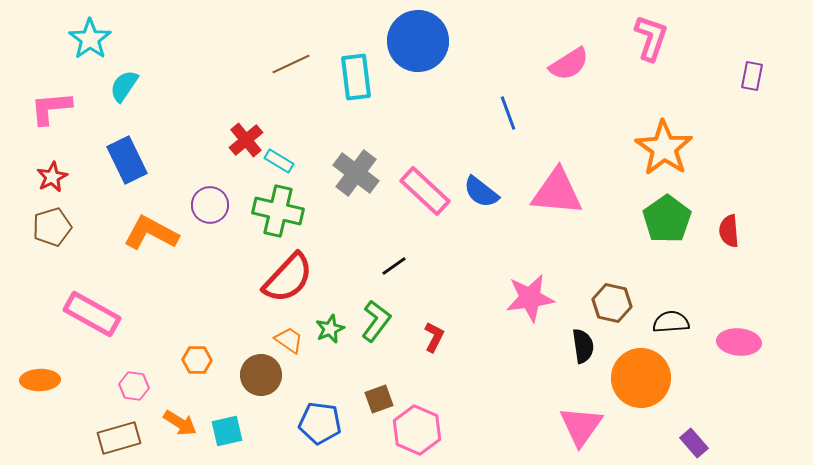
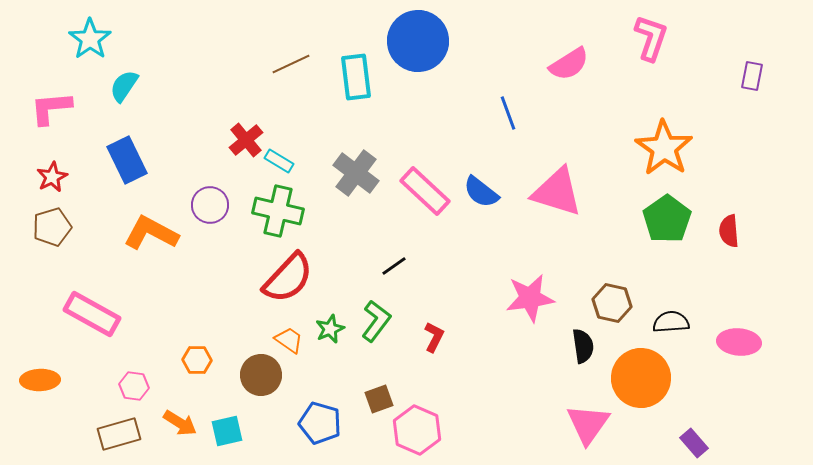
pink triangle at (557, 192): rotated 12 degrees clockwise
blue pentagon at (320, 423): rotated 9 degrees clockwise
pink triangle at (581, 426): moved 7 px right, 2 px up
brown rectangle at (119, 438): moved 4 px up
